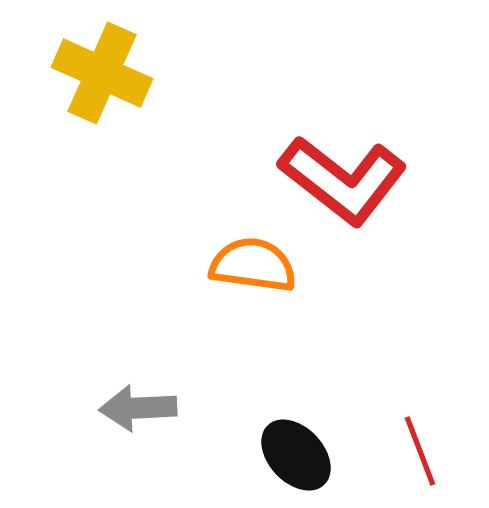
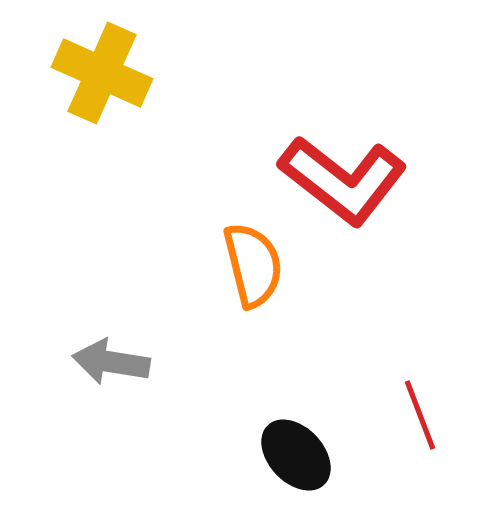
orange semicircle: rotated 68 degrees clockwise
gray arrow: moved 27 px left, 46 px up; rotated 12 degrees clockwise
red line: moved 36 px up
